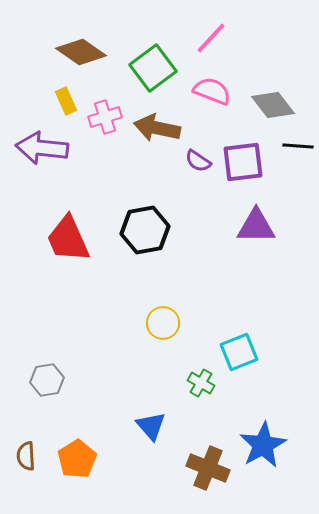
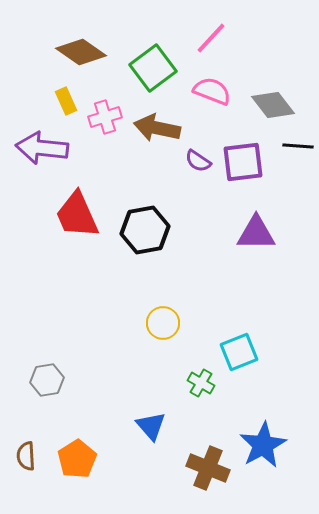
purple triangle: moved 7 px down
red trapezoid: moved 9 px right, 24 px up
